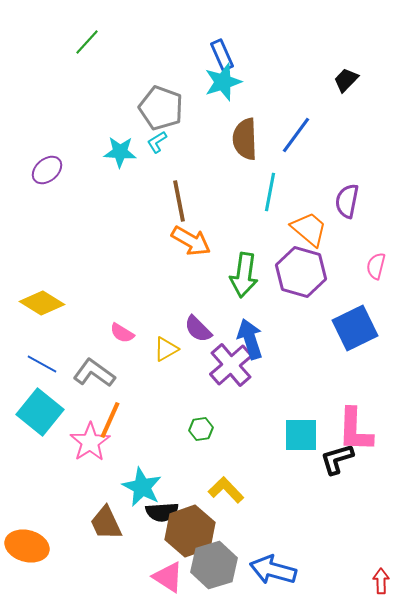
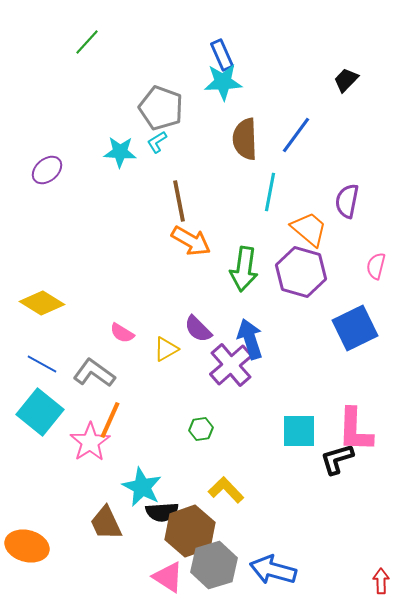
cyan star at (223, 82): rotated 15 degrees clockwise
green arrow at (244, 275): moved 6 px up
cyan square at (301, 435): moved 2 px left, 4 px up
